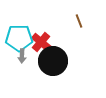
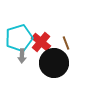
brown line: moved 13 px left, 22 px down
cyan pentagon: rotated 16 degrees counterclockwise
black circle: moved 1 px right, 2 px down
